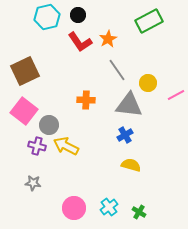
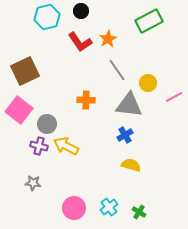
black circle: moved 3 px right, 4 px up
pink line: moved 2 px left, 2 px down
pink square: moved 5 px left, 1 px up
gray circle: moved 2 px left, 1 px up
purple cross: moved 2 px right
